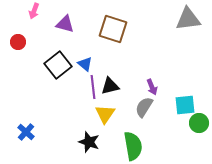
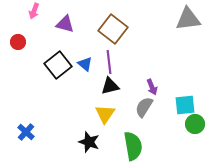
brown square: rotated 20 degrees clockwise
purple line: moved 16 px right, 25 px up
green circle: moved 4 px left, 1 px down
